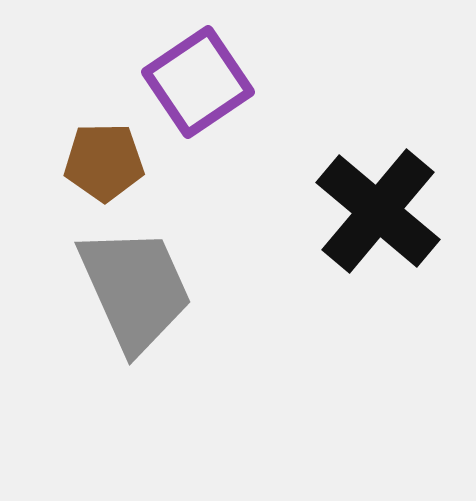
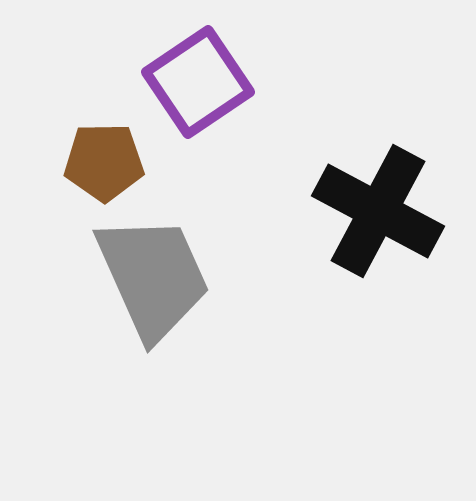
black cross: rotated 12 degrees counterclockwise
gray trapezoid: moved 18 px right, 12 px up
